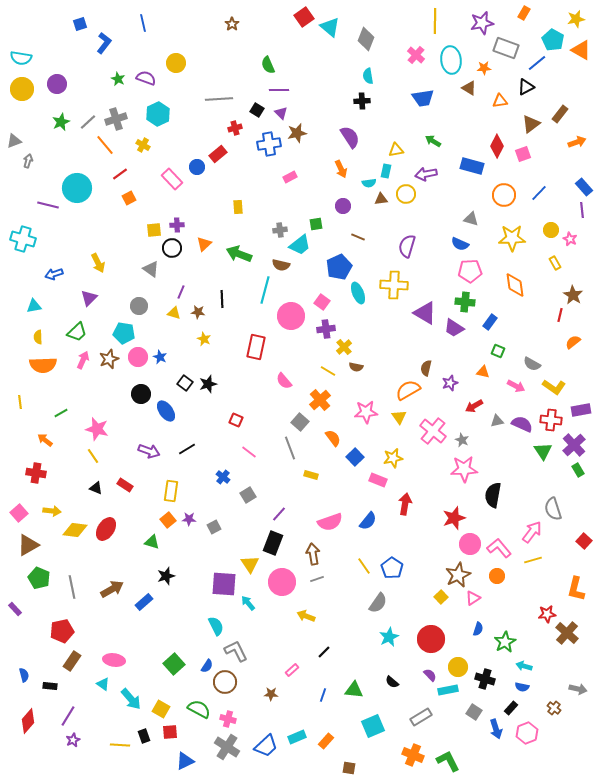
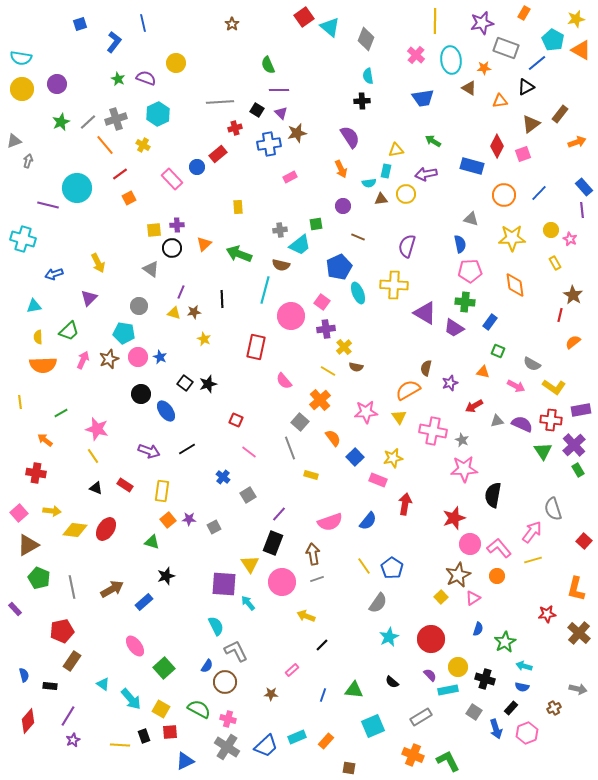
blue L-shape at (104, 43): moved 10 px right, 1 px up
gray line at (219, 99): moved 1 px right, 3 px down
blue semicircle at (460, 244): rotated 126 degrees counterclockwise
brown star at (198, 312): moved 4 px left; rotated 16 degrees counterclockwise
green trapezoid at (77, 332): moved 8 px left, 1 px up
pink cross at (433, 431): rotated 28 degrees counterclockwise
yellow rectangle at (171, 491): moved 9 px left
brown cross at (567, 633): moved 12 px right
black line at (324, 652): moved 2 px left, 7 px up
pink ellipse at (114, 660): moved 21 px right, 14 px up; rotated 45 degrees clockwise
green square at (174, 664): moved 10 px left, 4 px down
brown cross at (554, 708): rotated 24 degrees clockwise
